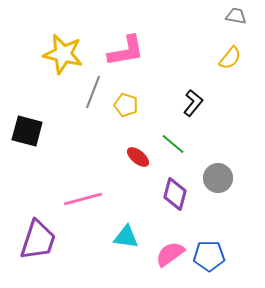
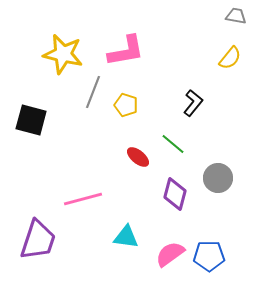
black square: moved 4 px right, 11 px up
